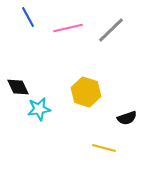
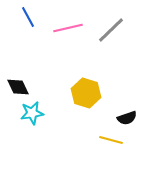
yellow hexagon: moved 1 px down
cyan star: moved 7 px left, 4 px down
yellow line: moved 7 px right, 8 px up
